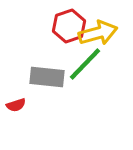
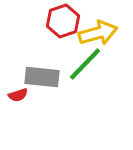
red hexagon: moved 6 px left, 5 px up
gray rectangle: moved 5 px left
red semicircle: moved 2 px right, 10 px up
